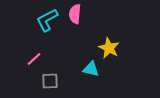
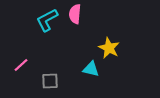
pink line: moved 13 px left, 6 px down
